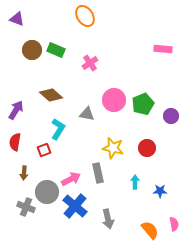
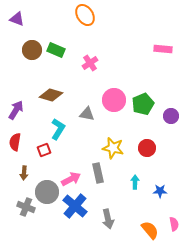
orange ellipse: moved 1 px up
brown diamond: rotated 25 degrees counterclockwise
